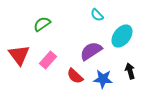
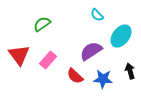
cyan ellipse: moved 1 px left
